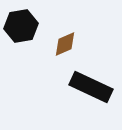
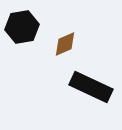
black hexagon: moved 1 px right, 1 px down
